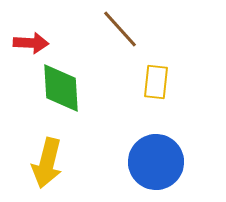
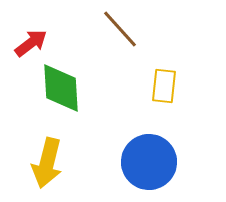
red arrow: rotated 40 degrees counterclockwise
yellow rectangle: moved 8 px right, 4 px down
blue circle: moved 7 px left
